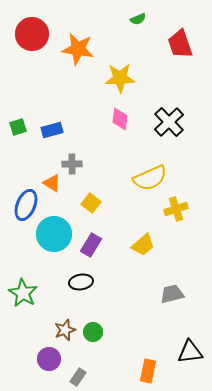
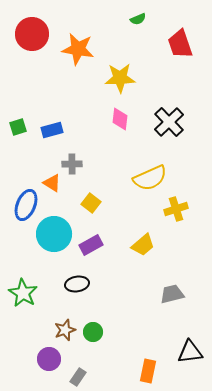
purple rectangle: rotated 30 degrees clockwise
black ellipse: moved 4 px left, 2 px down
